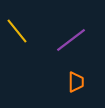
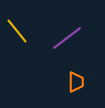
purple line: moved 4 px left, 2 px up
